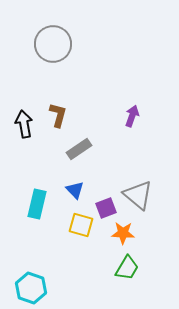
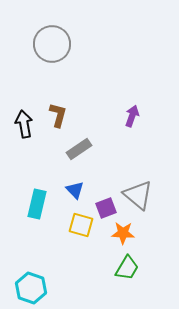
gray circle: moved 1 px left
